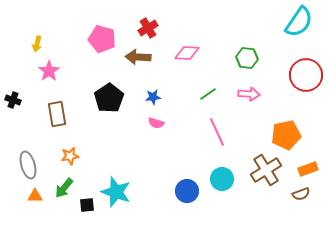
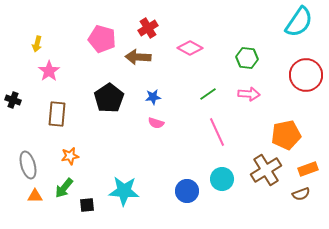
pink diamond: moved 3 px right, 5 px up; rotated 25 degrees clockwise
brown rectangle: rotated 15 degrees clockwise
cyan star: moved 8 px right, 1 px up; rotated 16 degrees counterclockwise
